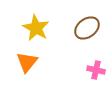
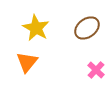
pink cross: rotated 30 degrees clockwise
